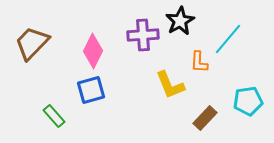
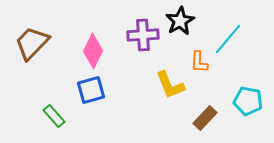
cyan pentagon: rotated 20 degrees clockwise
